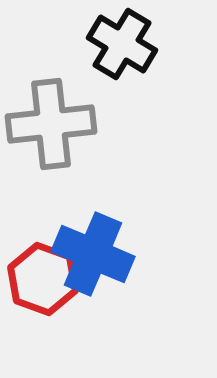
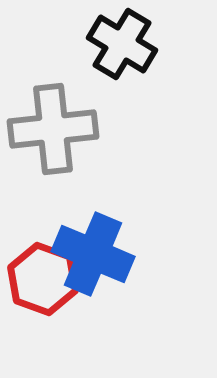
gray cross: moved 2 px right, 5 px down
